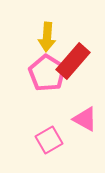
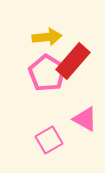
yellow arrow: rotated 100 degrees counterclockwise
